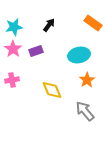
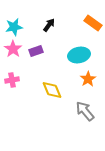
orange star: moved 1 px right, 1 px up
